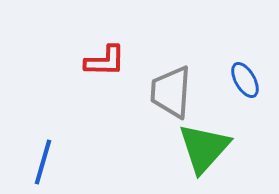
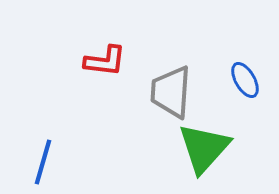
red L-shape: rotated 6 degrees clockwise
